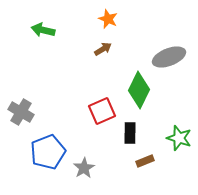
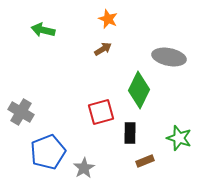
gray ellipse: rotated 32 degrees clockwise
red square: moved 1 px left, 1 px down; rotated 8 degrees clockwise
